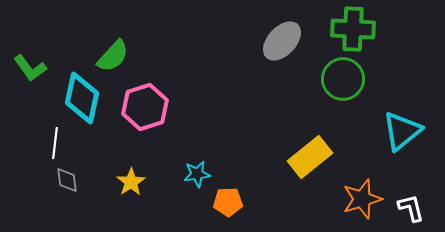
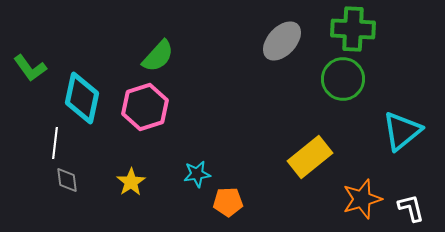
green semicircle: moved 45 px right
